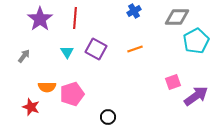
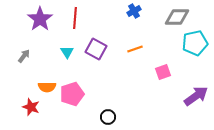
cyan pentagon: moved 1 px left, 2 px down; rotated 15 degrees clockwise
pink square: moved 10 px left, 10 px up
